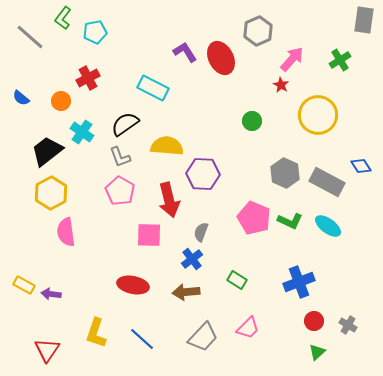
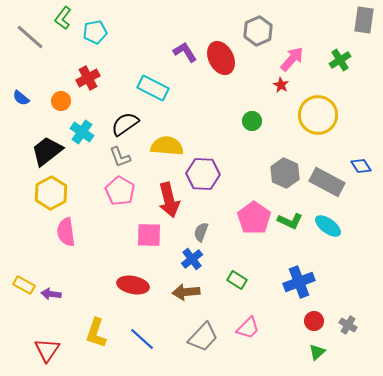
pink pentagon at (254, 218): rotated 12 degrees clockwise
